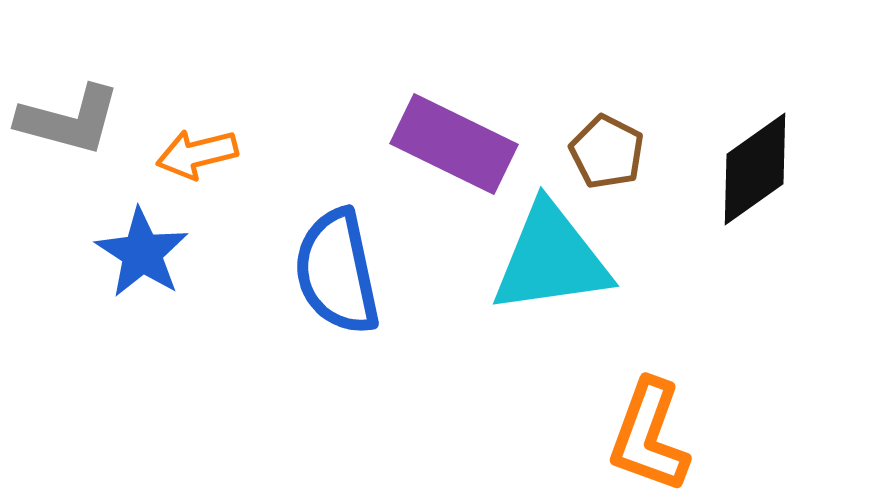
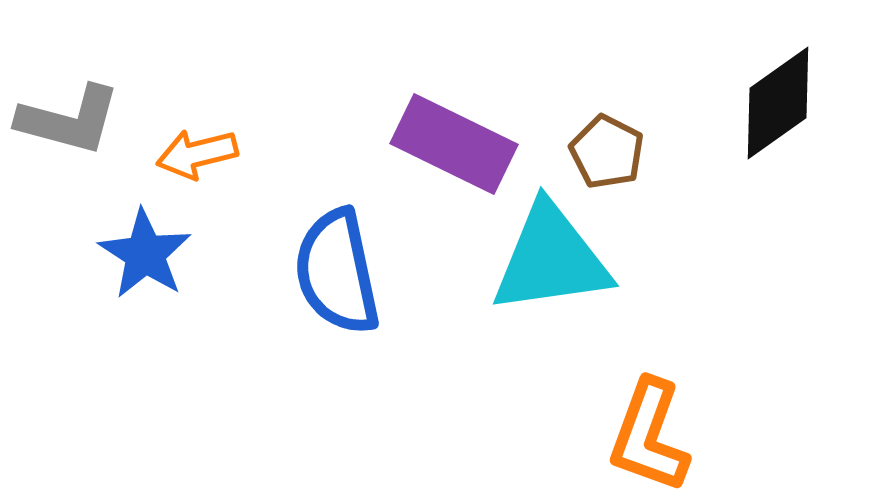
black diamond: moved 23 px right, 66 px up
blue star: moved 3 px right, 1 px down
